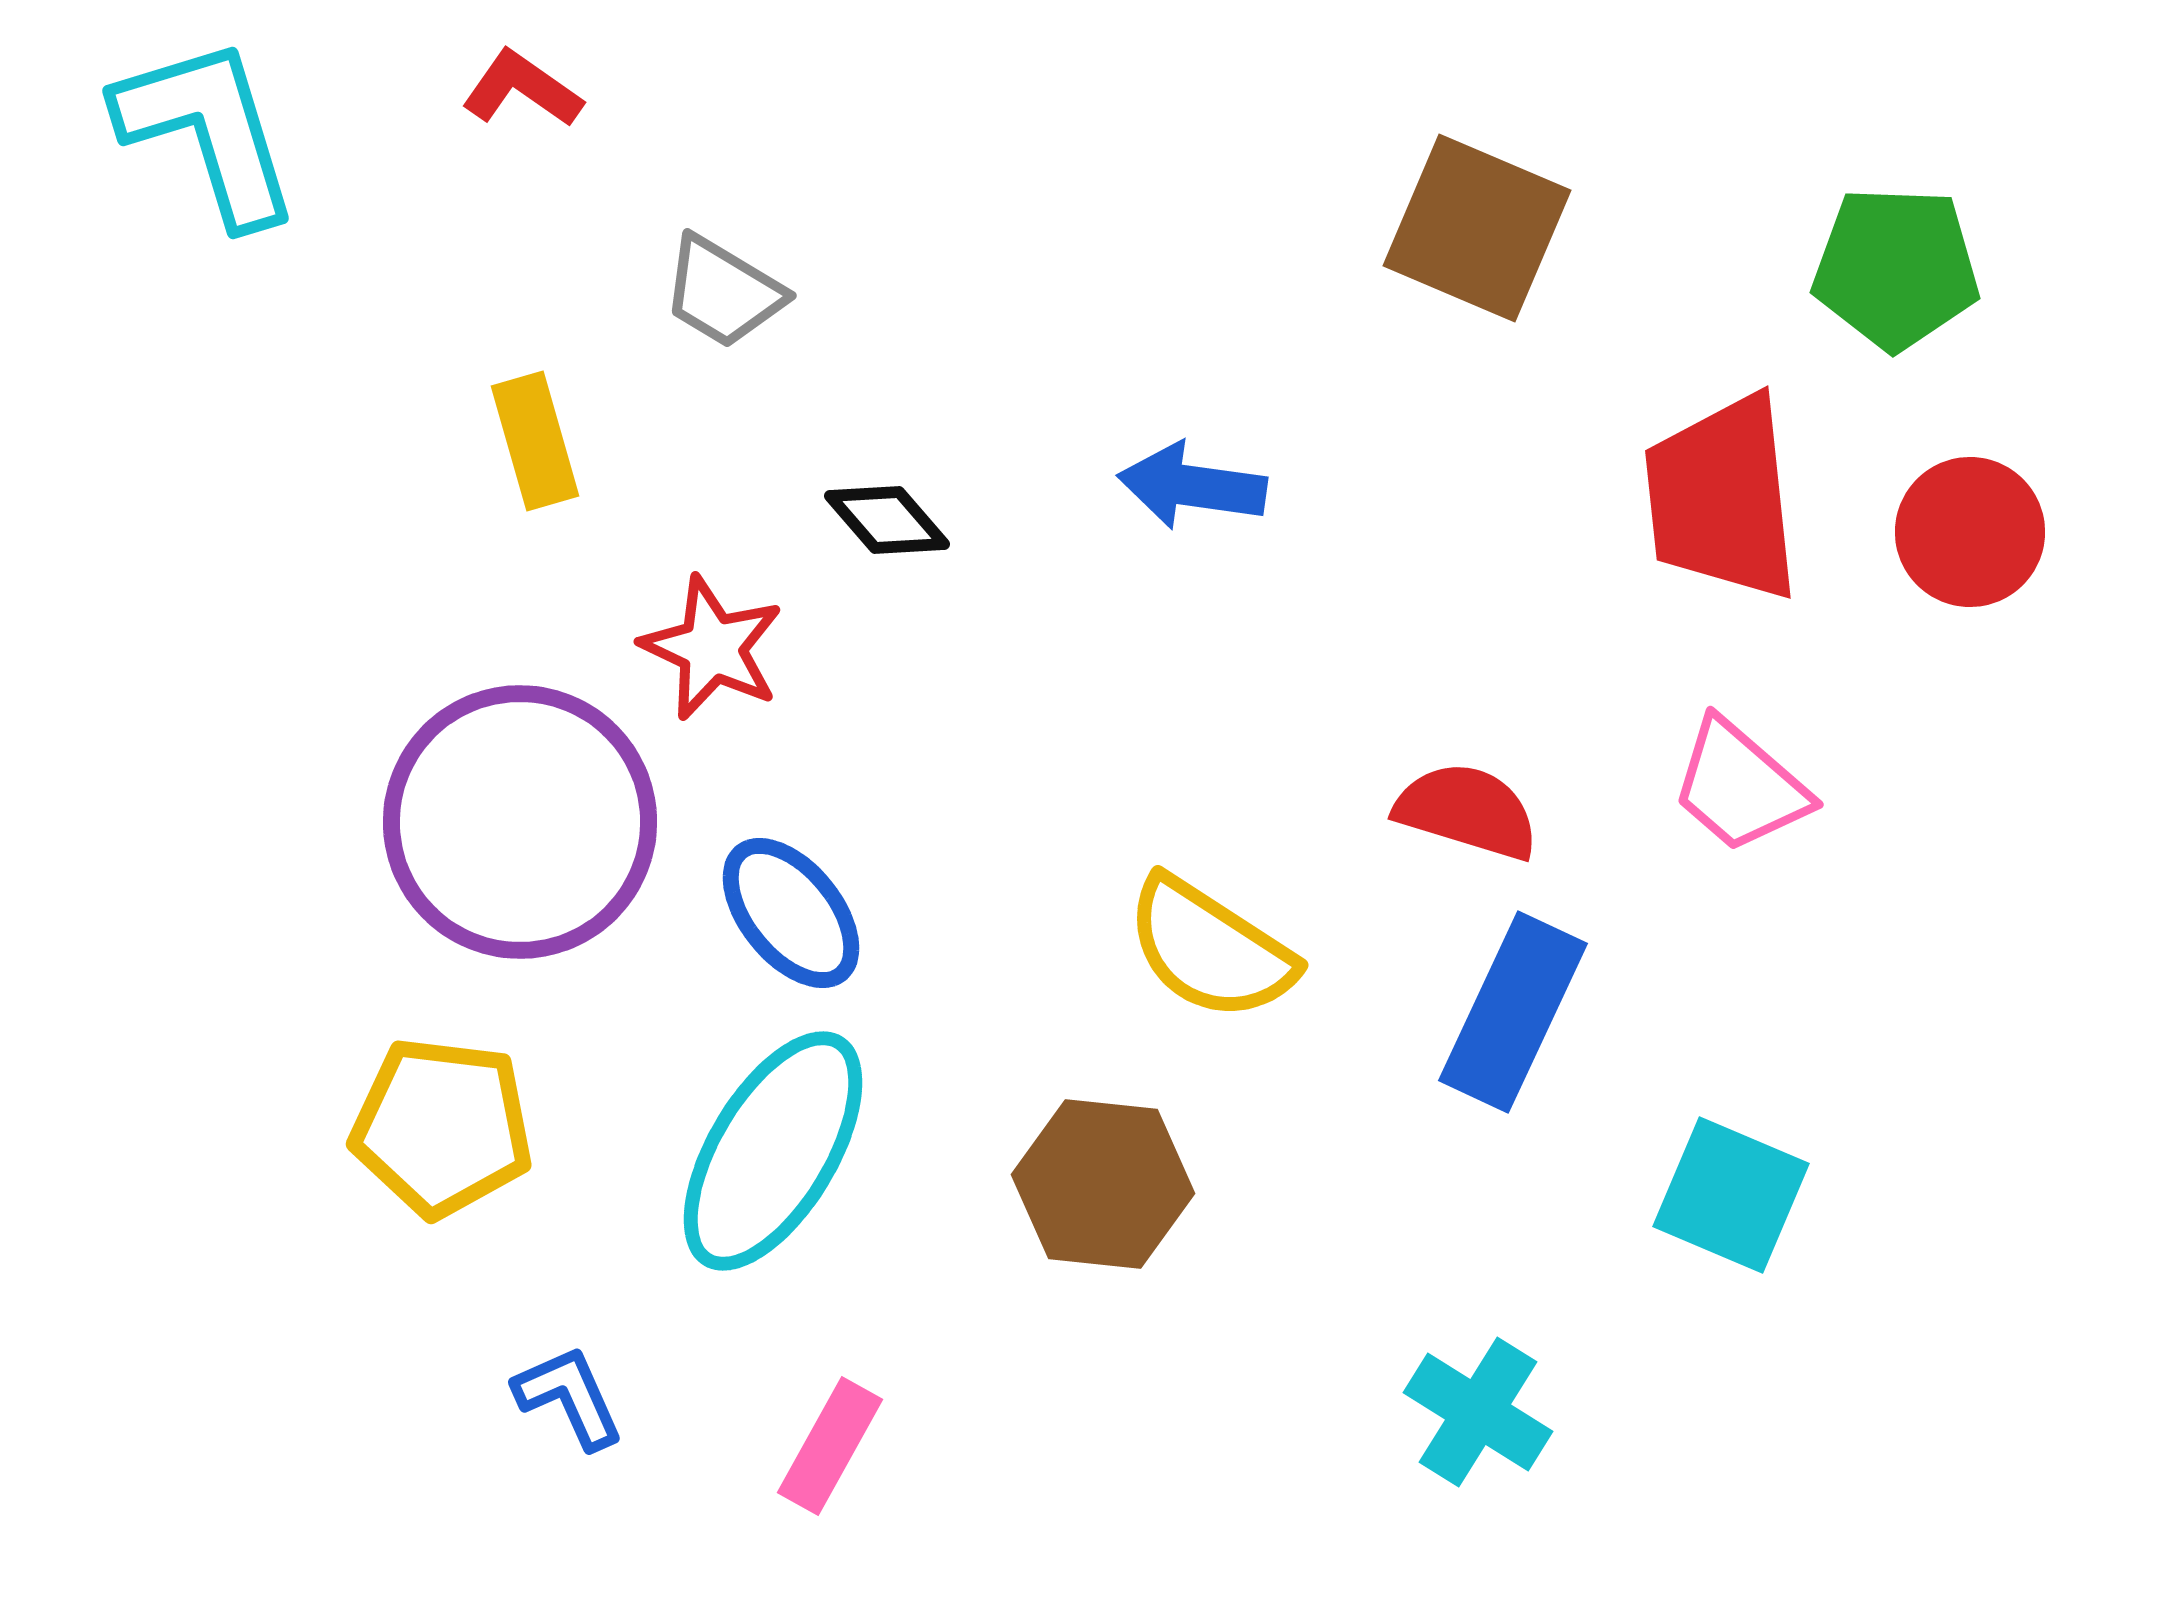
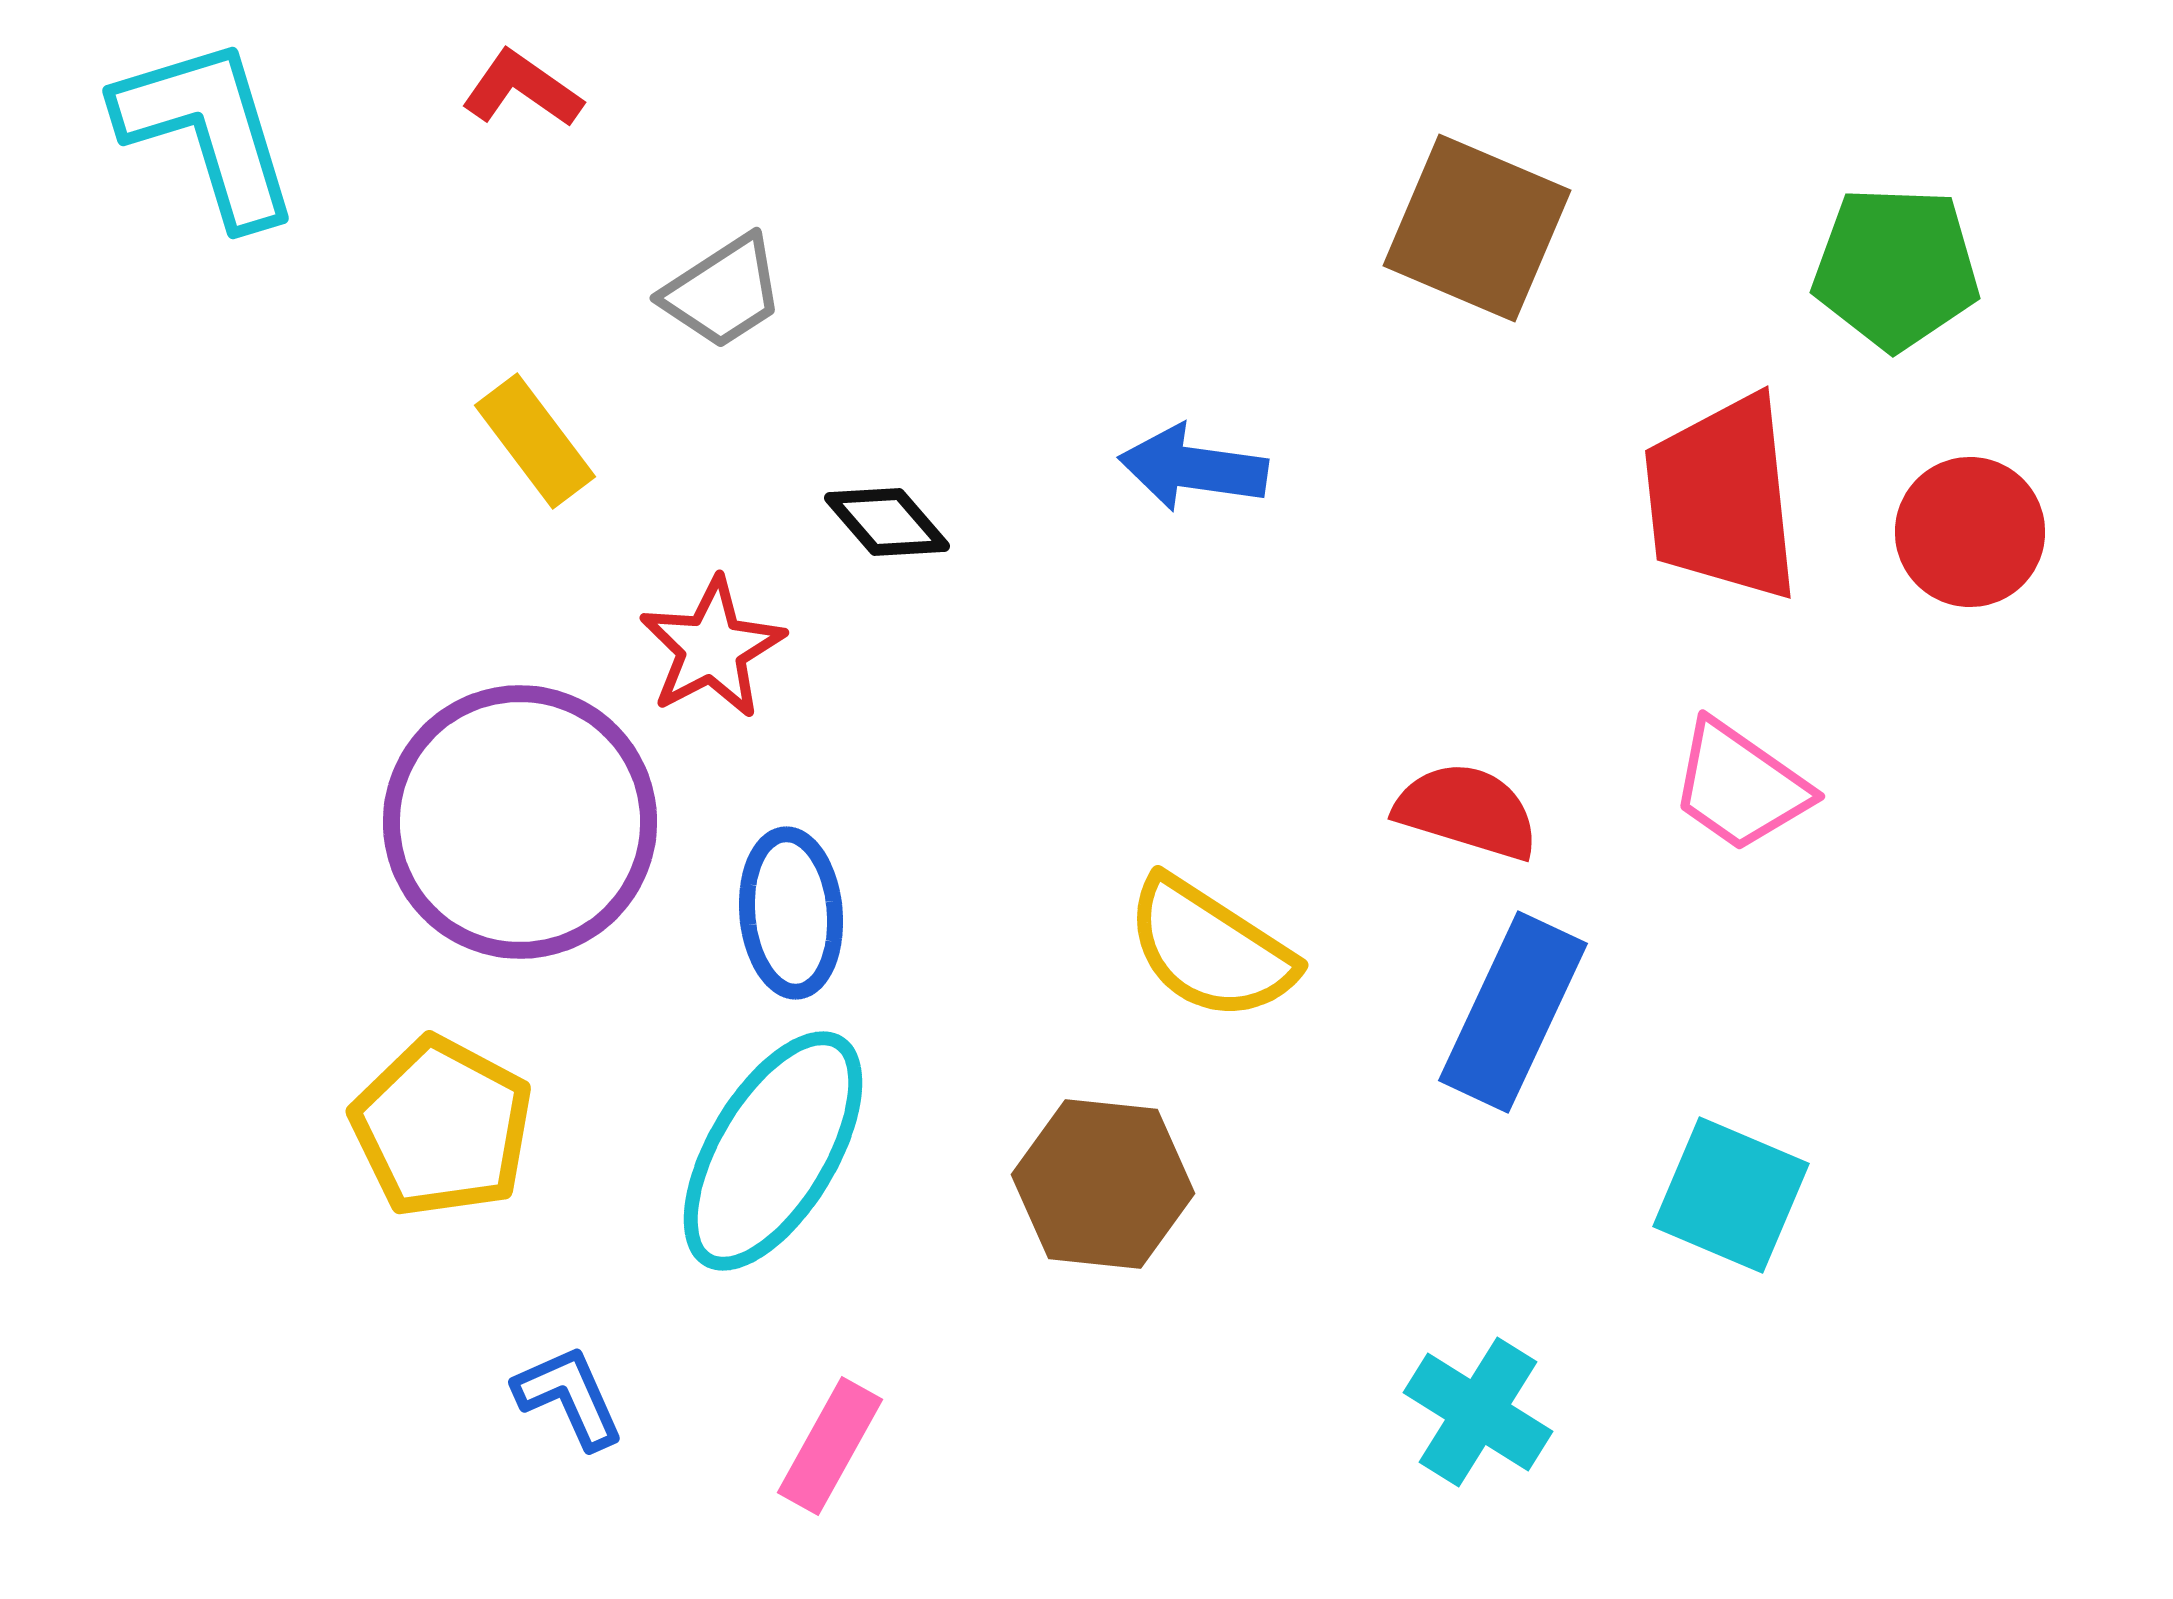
gray trapezoid: rotated 64 degrees counterclockwise
yellow rectangle: rotated 21 degrees counterclockwise
blue arrow: moved 1 px right, 18 px up
black diamond: moved 2 px down
red star: rotated 19 degrees clockwise
pink trapezoid: rotated 6 degrees counterclockwise
blue ellipse: rotated 34 degrees clockwise
yellow pentagon: rotated 21 degrees clockwise
